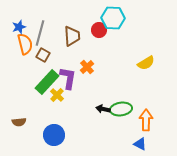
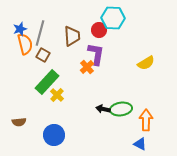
blue star: moved 1 px right, 2 px down
purple L-shape: moved 28 px right, 24 px up
